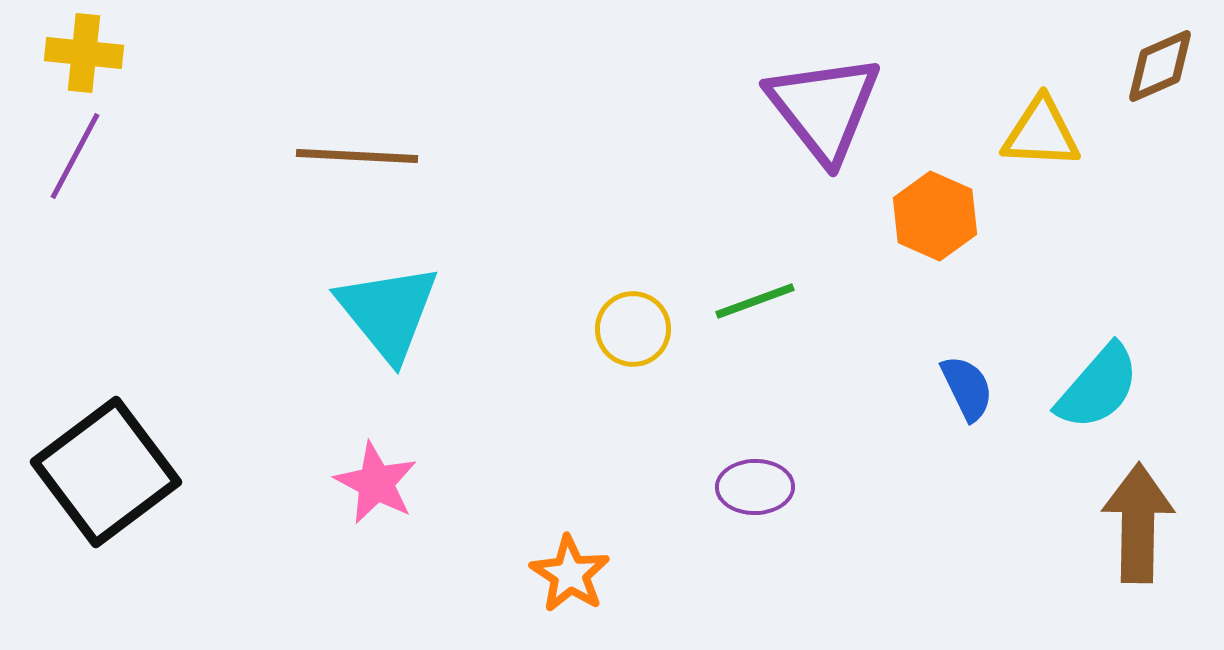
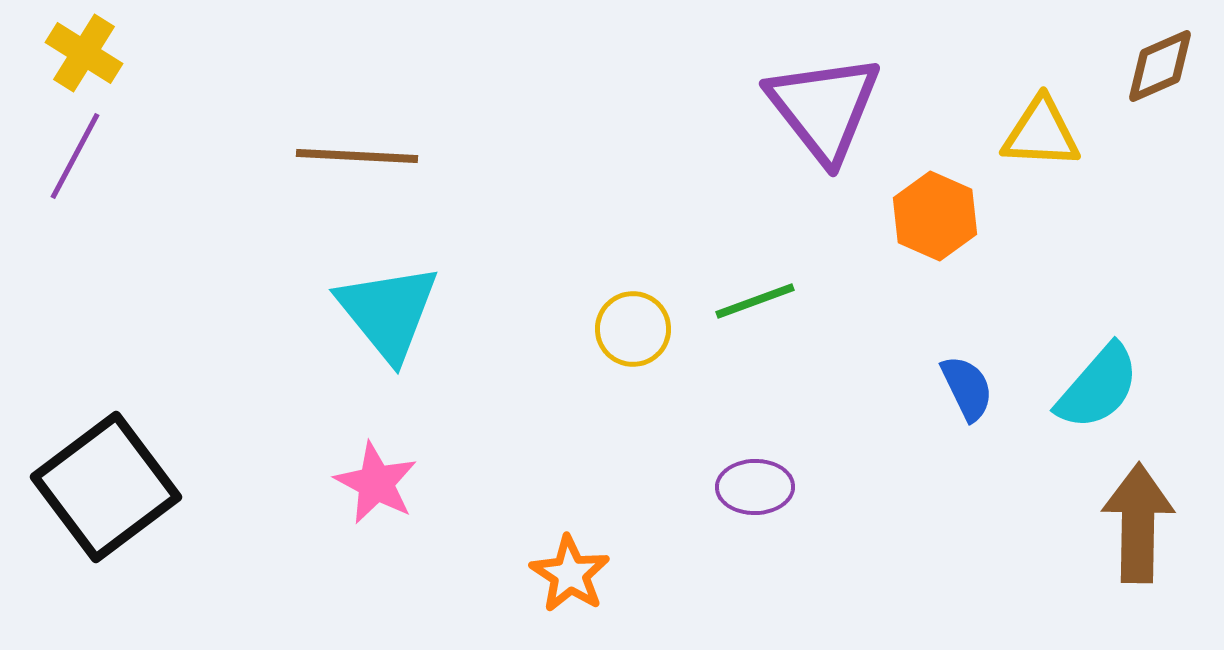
yellow cross: rotated 26 degrees clockwise
black square: moved 15 px down
